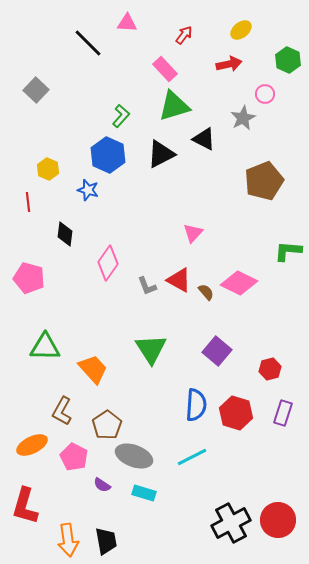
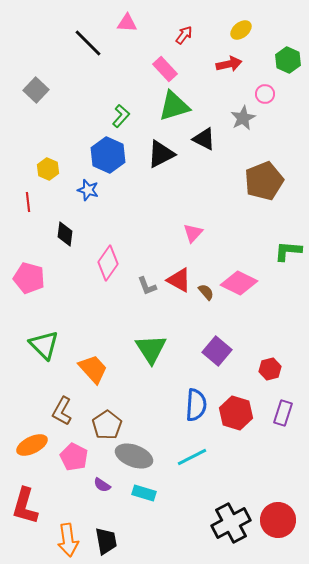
green triangle at (45, 347): moved 1 px left, 2 px up; rotated 44 degrees clockwise
